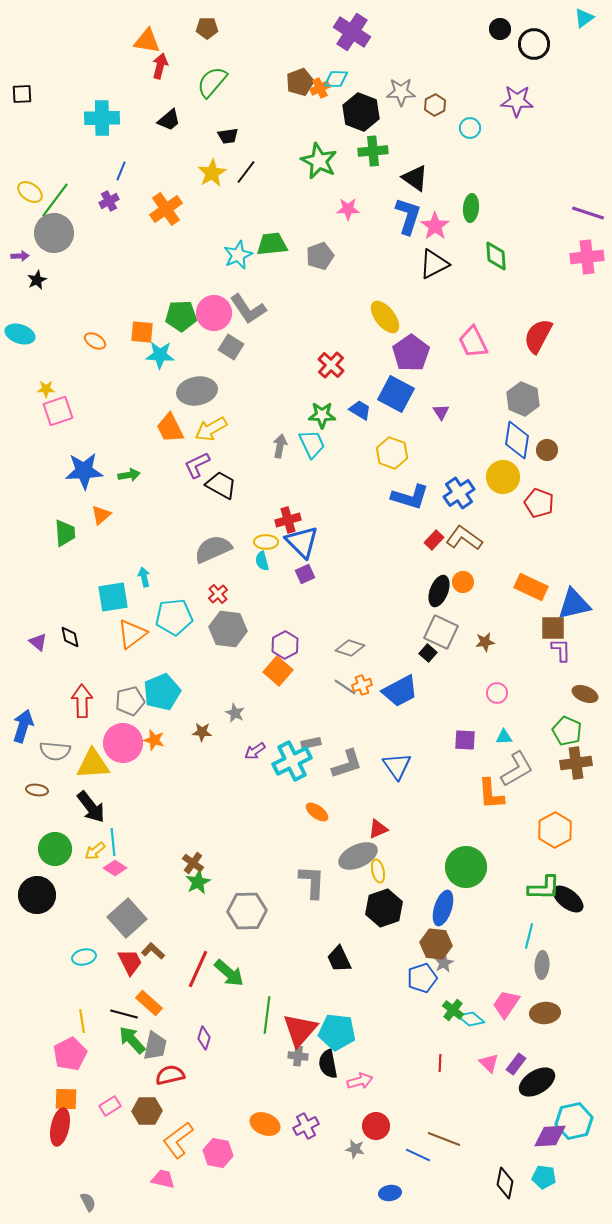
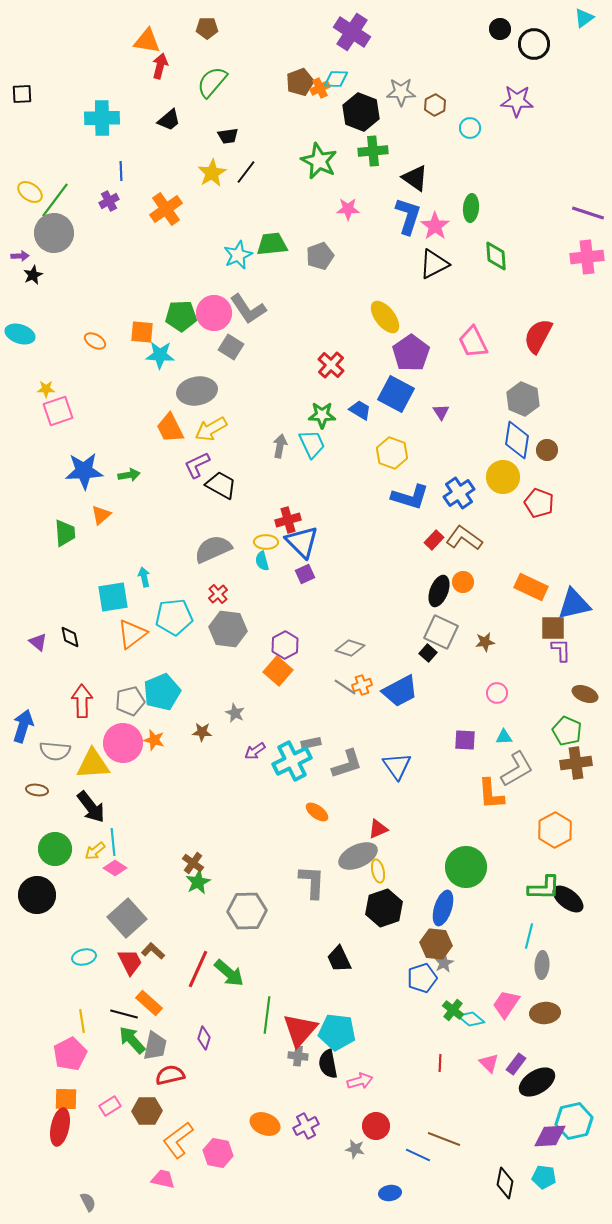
blue line at (121, 171): rotated 24 degrees counterclockwise
black star at (37, 280): moved 4 px left, 5 px up
